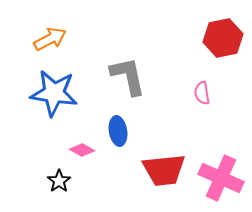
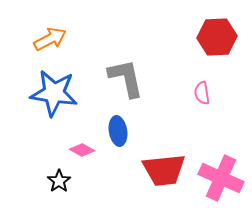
red hexagon: moved 6 px left, 1 px up; rotated 9 degrees clockwise
gray L-shape: moved 2 px left, 2 px down
